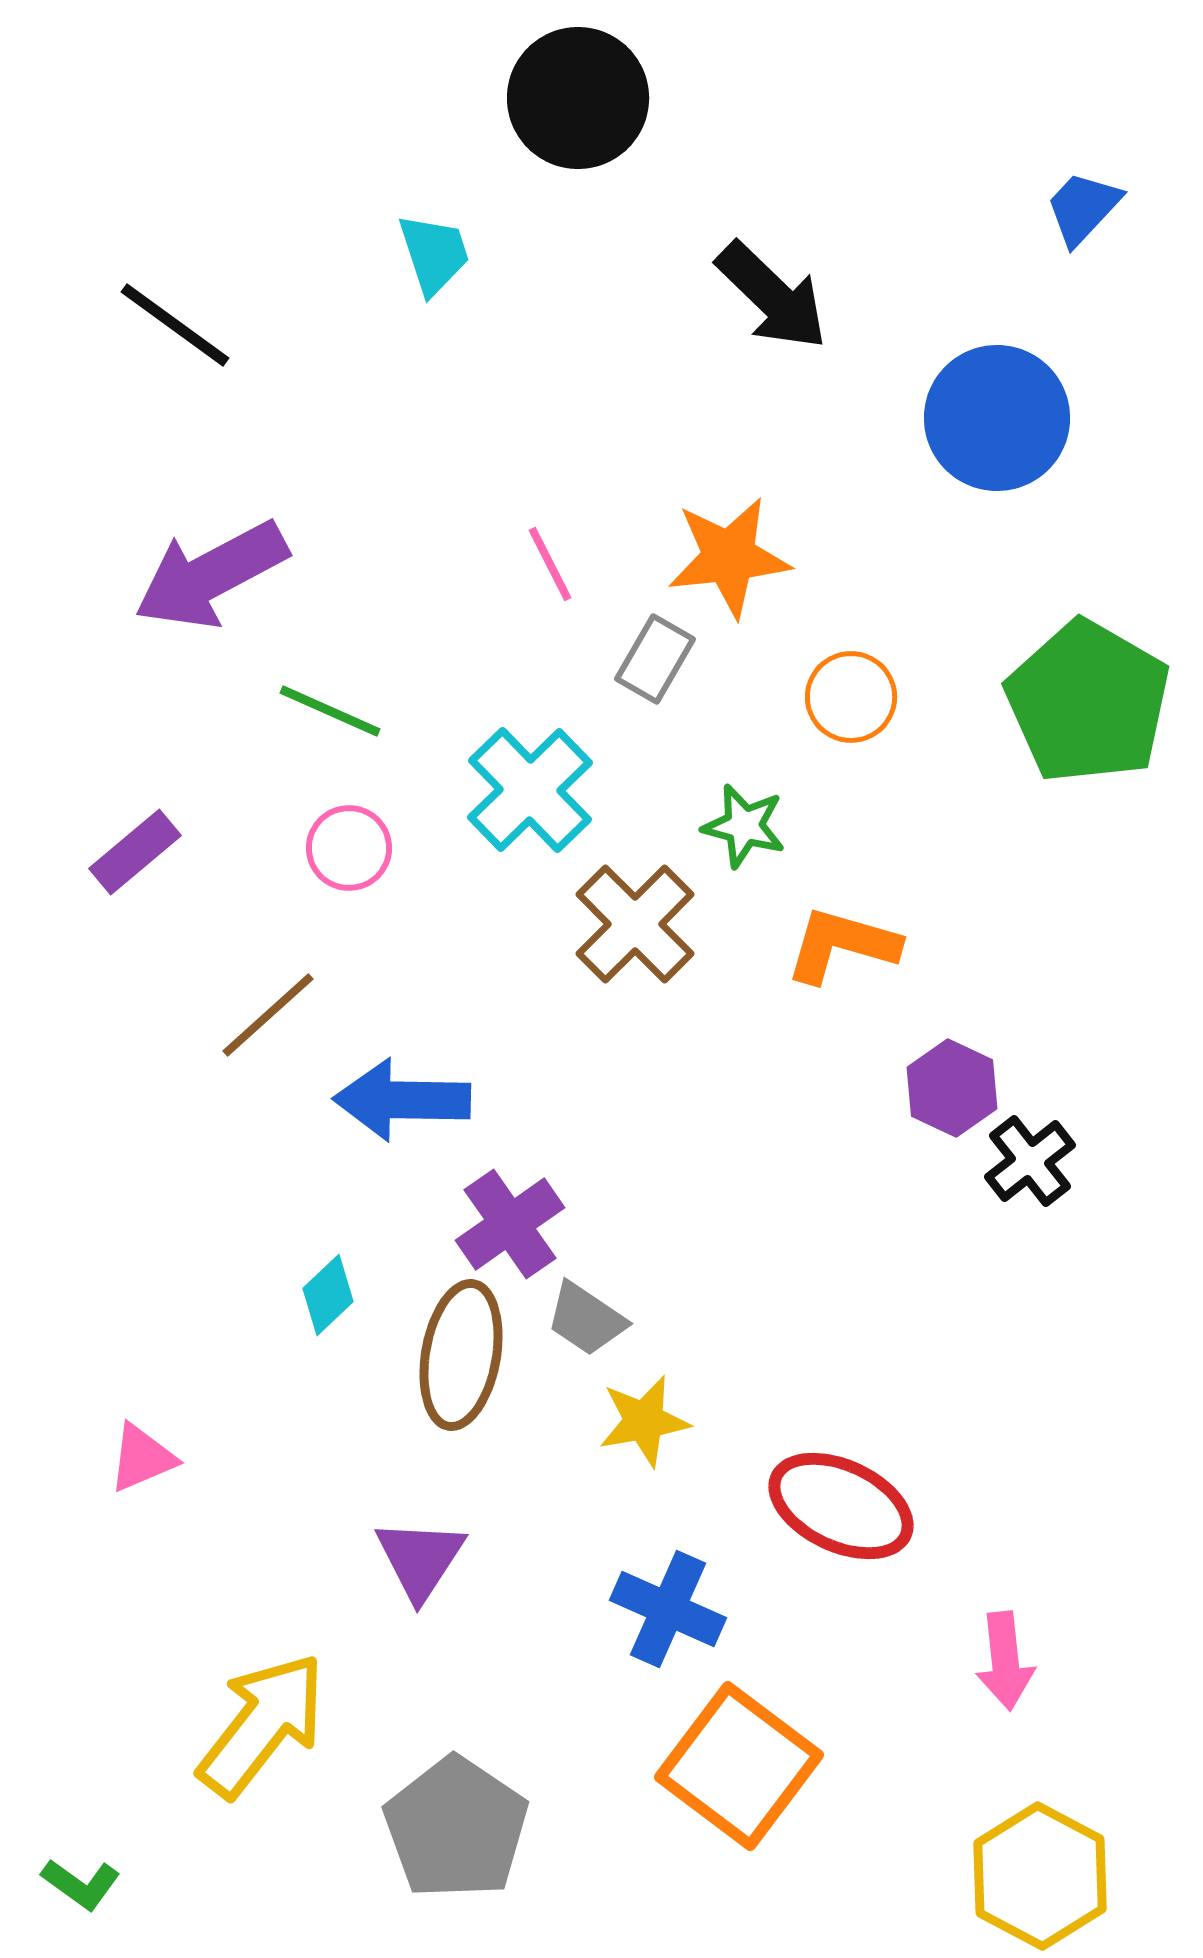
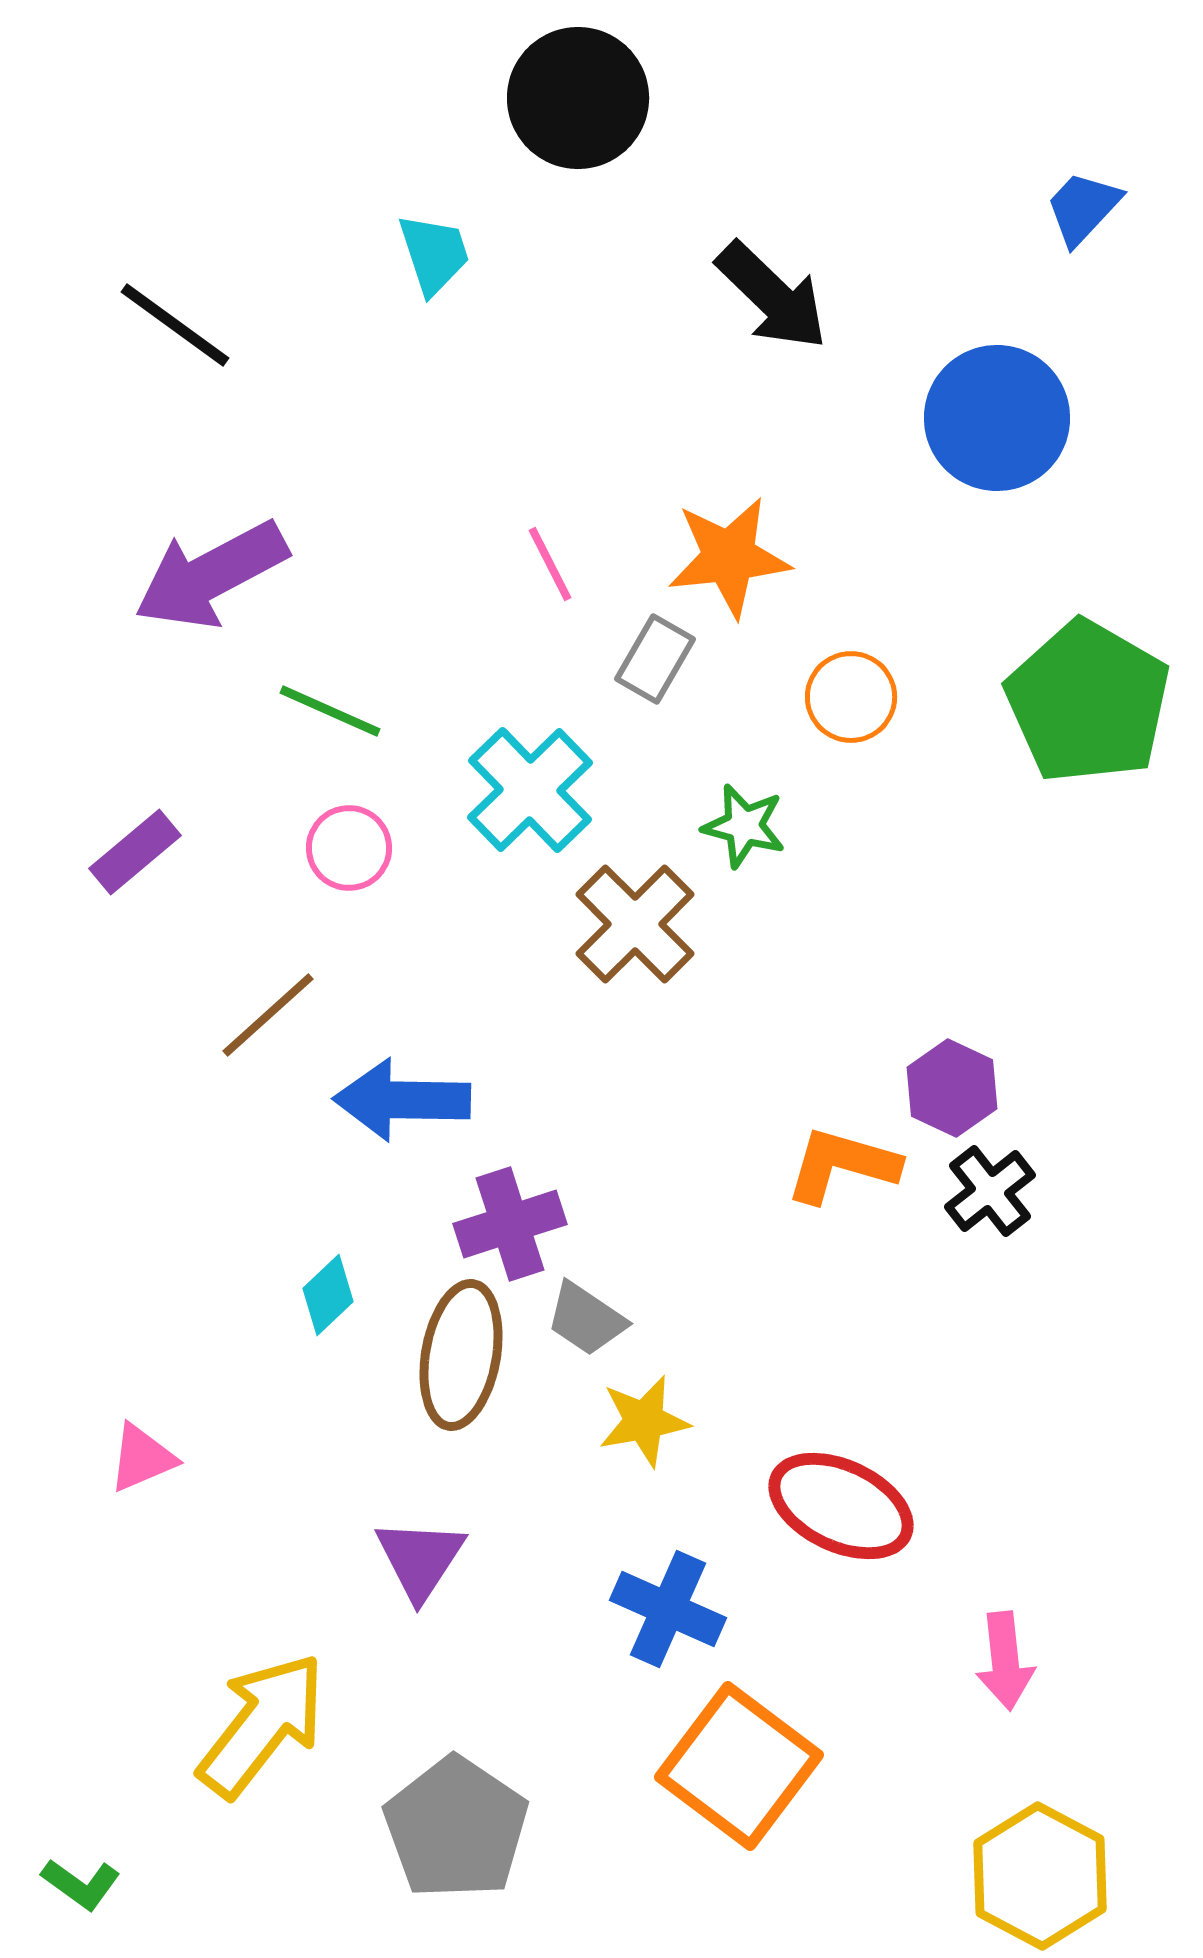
orange L-shape: moved 220 px down
black cross: moved 40 px left, 30 px down
purple cross: rotated 17 degrees clockwise
